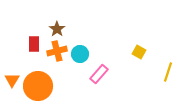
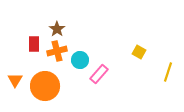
cyan circle: moved 6 px down
orange triangle: moved 3 px right
orange circle: moved 7 px right
